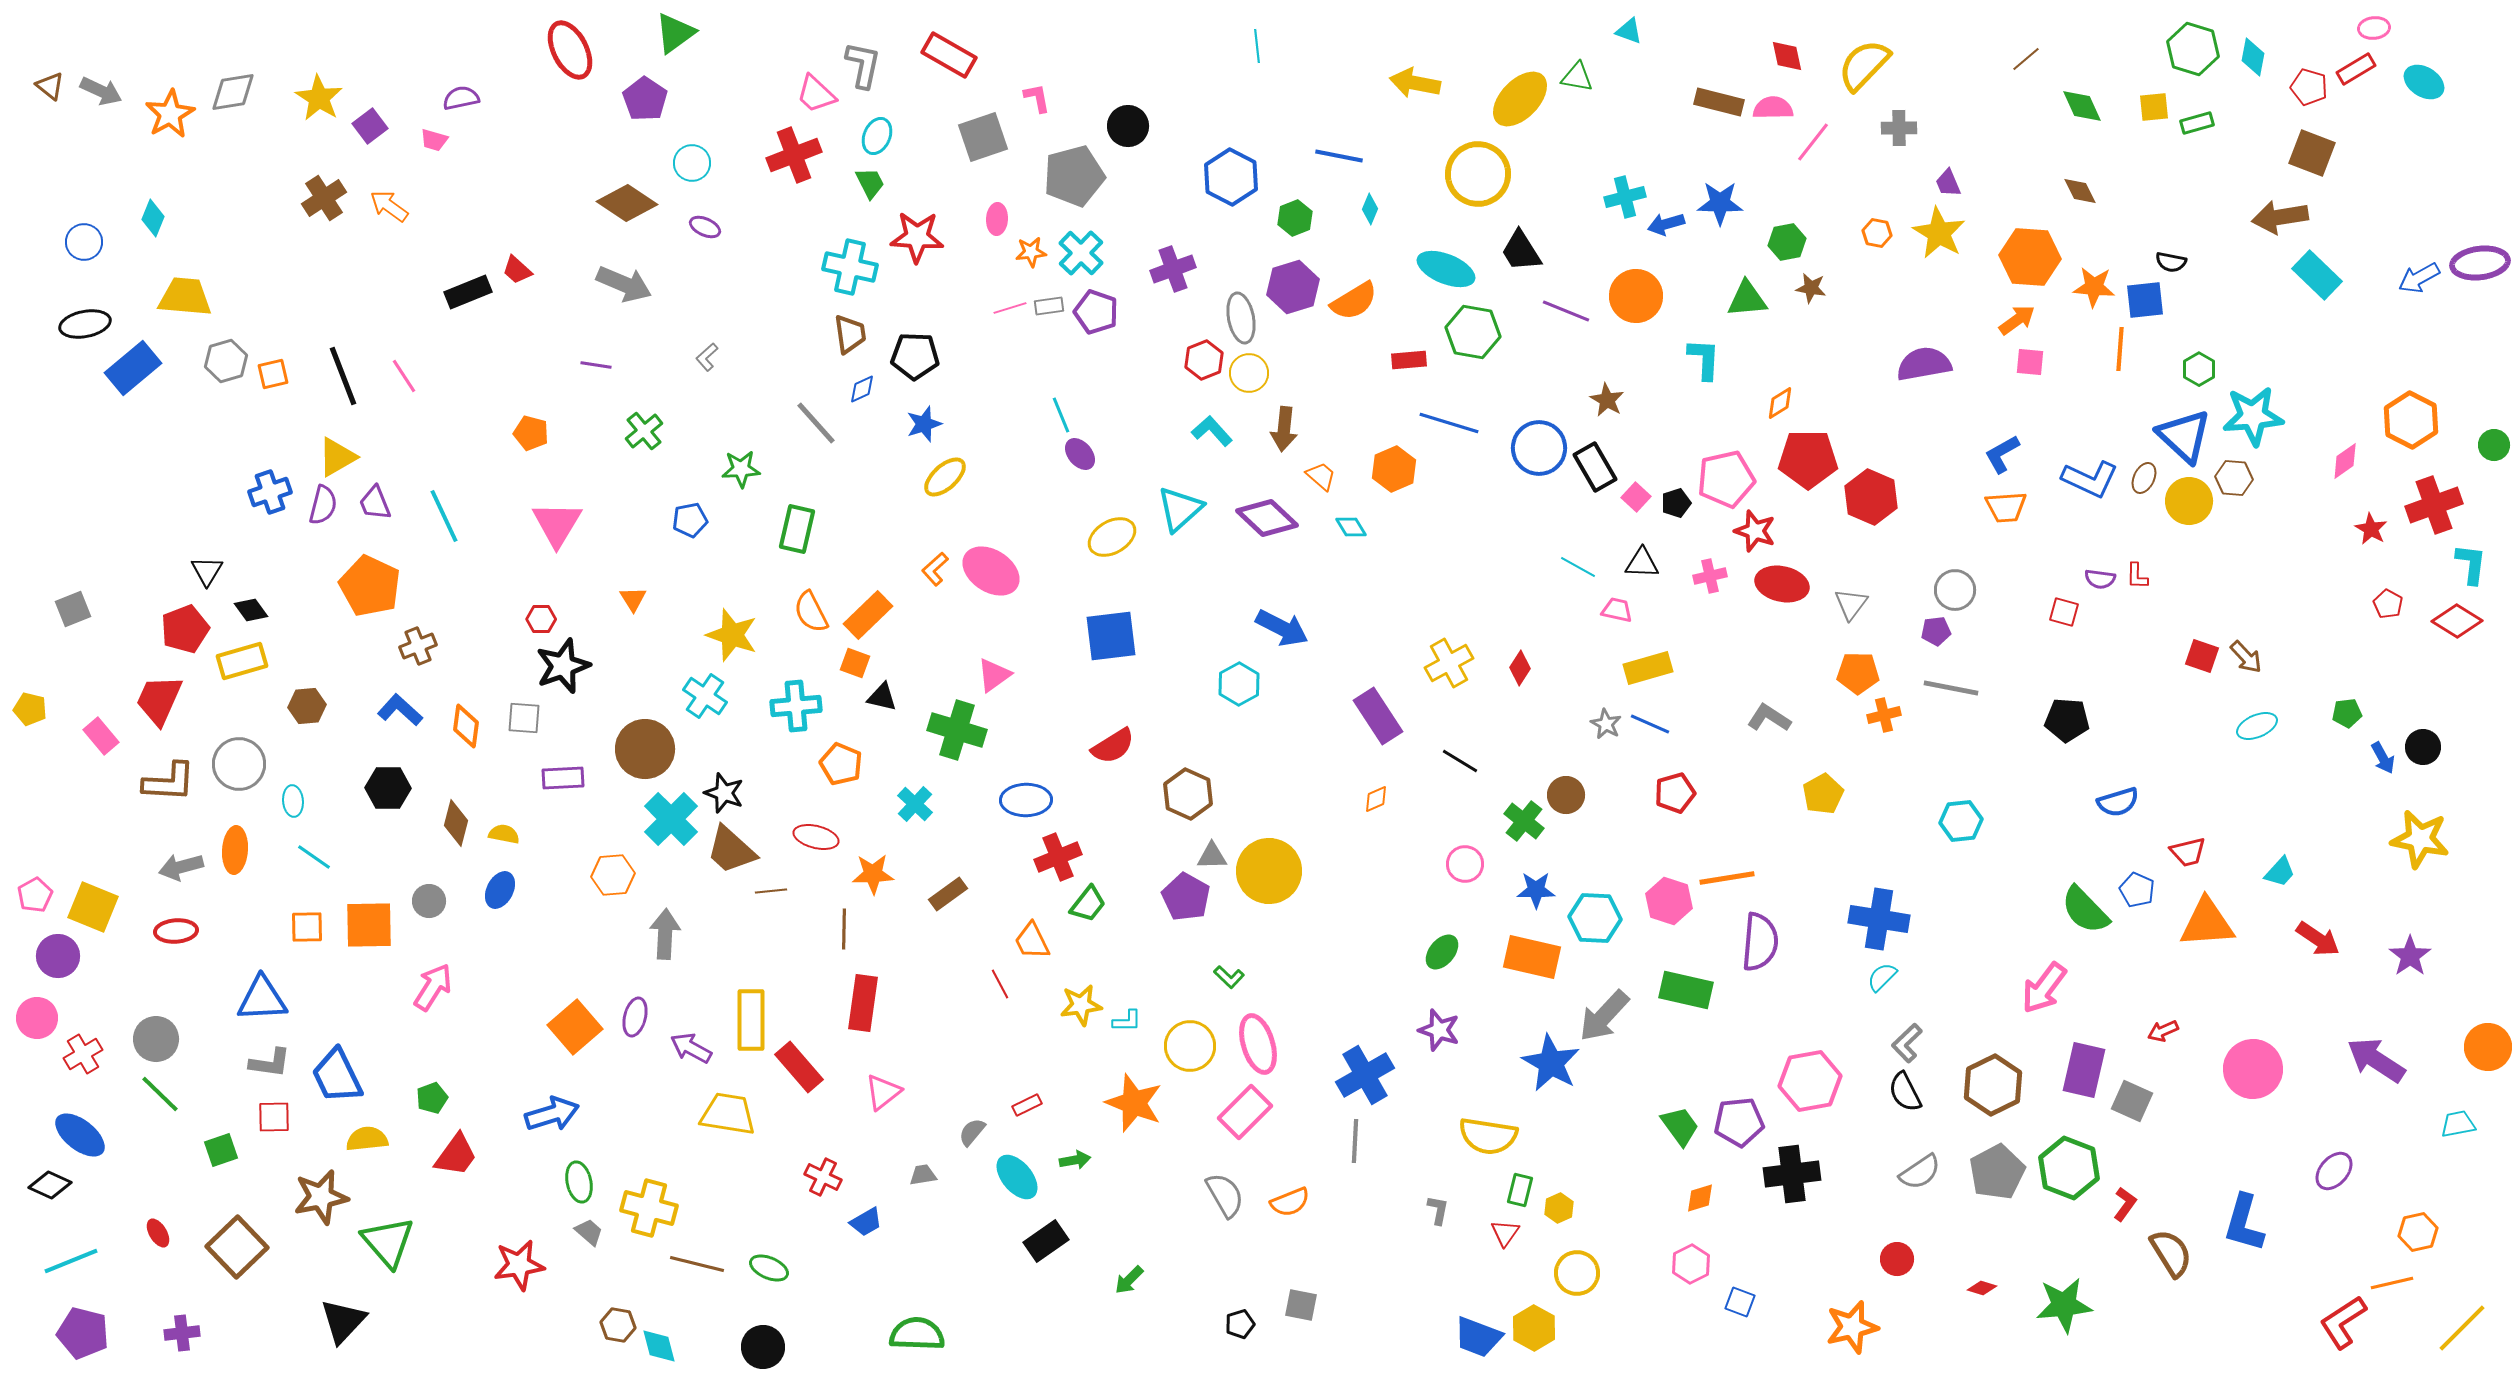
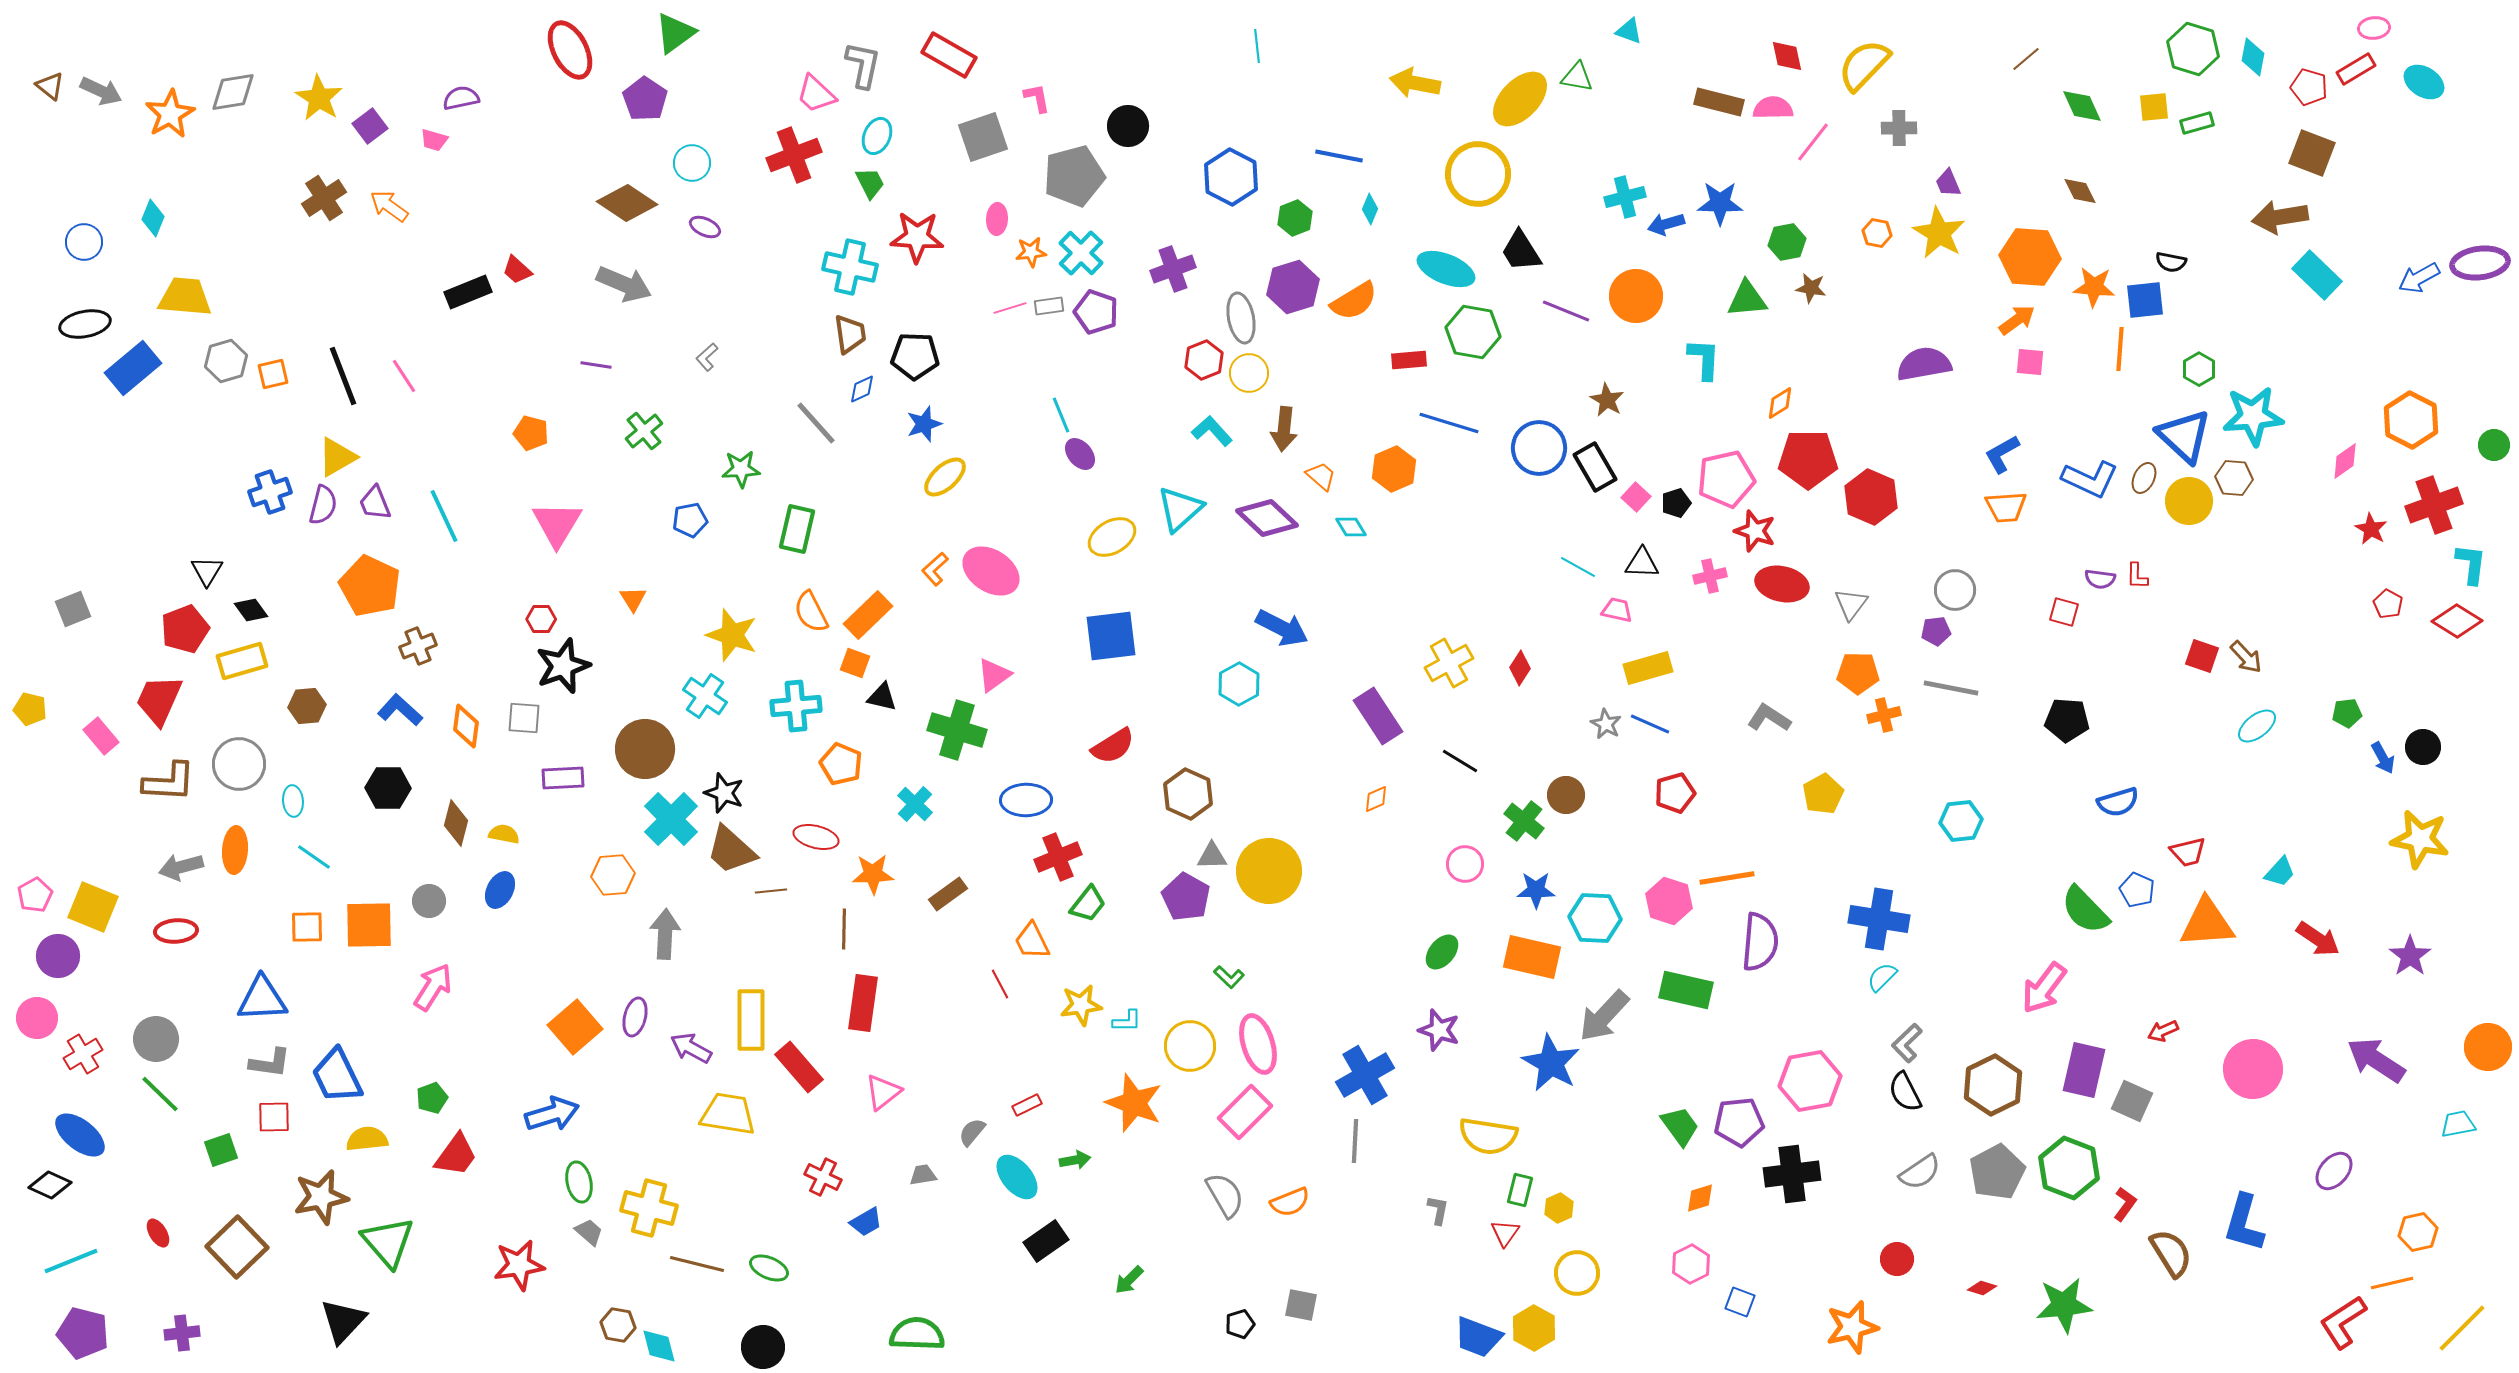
cyan ellipse at (2257, 726): rotated 15 degrees counterclockwise
